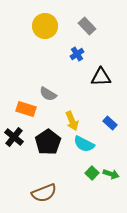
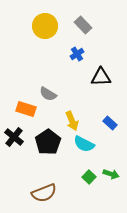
gray rectangle: moved 4 px left, 1 px up
green square: moved 3 px left, 4 px down
